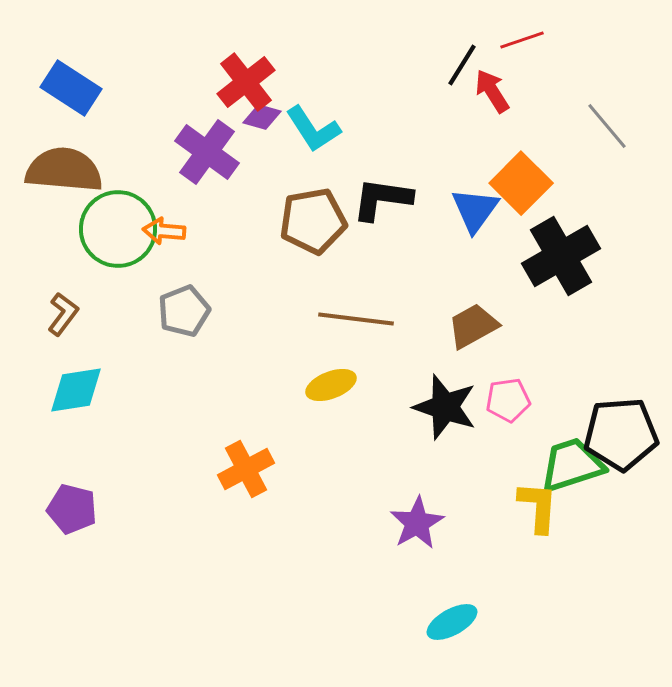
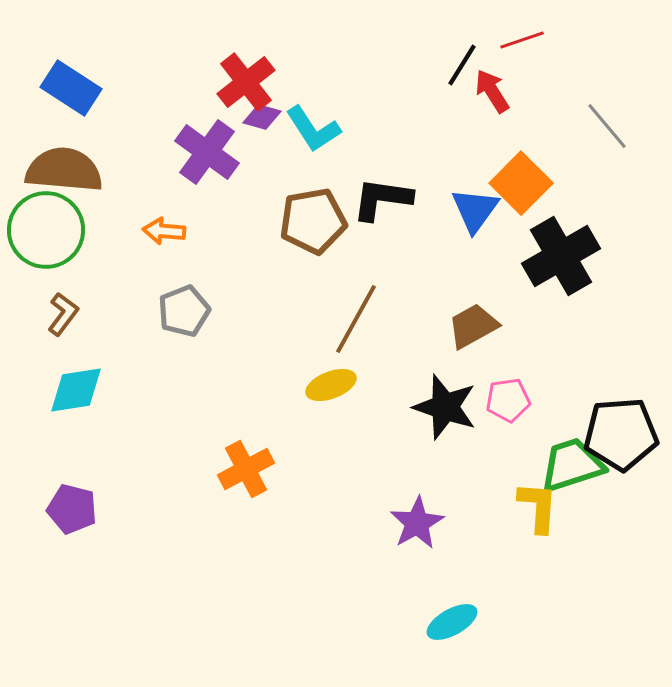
green circle: moved 72 px left, 1 px down
brown line: rotated 68 degrees counterclockwise
